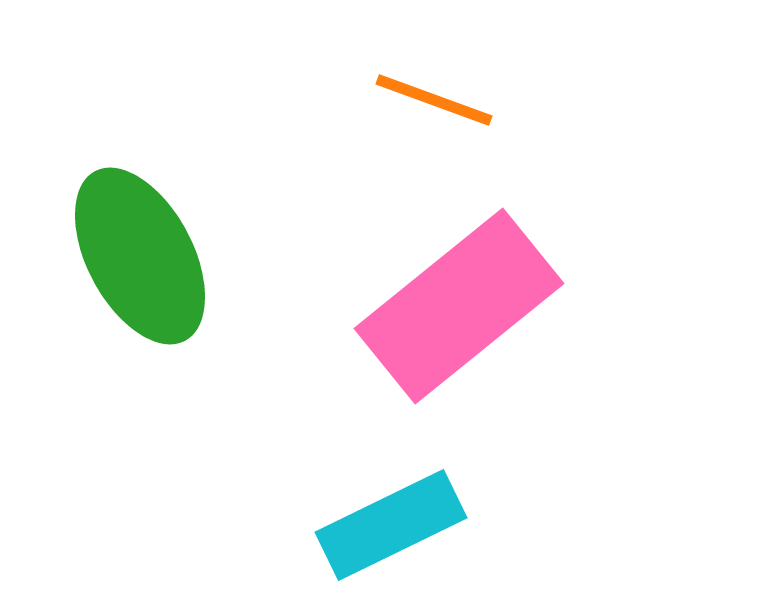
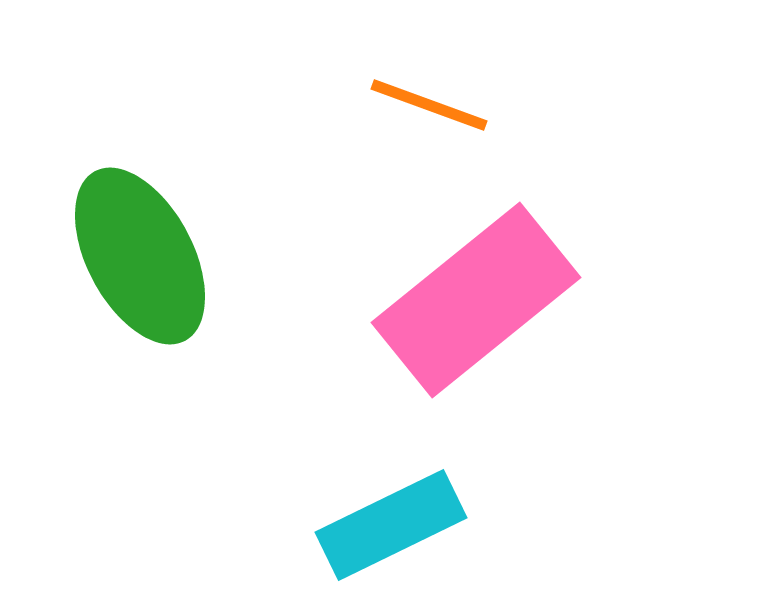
orange line: moved 5 px left, 5 px down
pink rectangle: moved 17 px right, 6 px up
